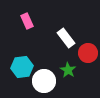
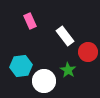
pink rectangle: moved 3 px right
white rectangle: moved 1 px left, 2 px up
red circle: moved 1 px up
cyan hexagon: moved 1 px left, 1 px up
